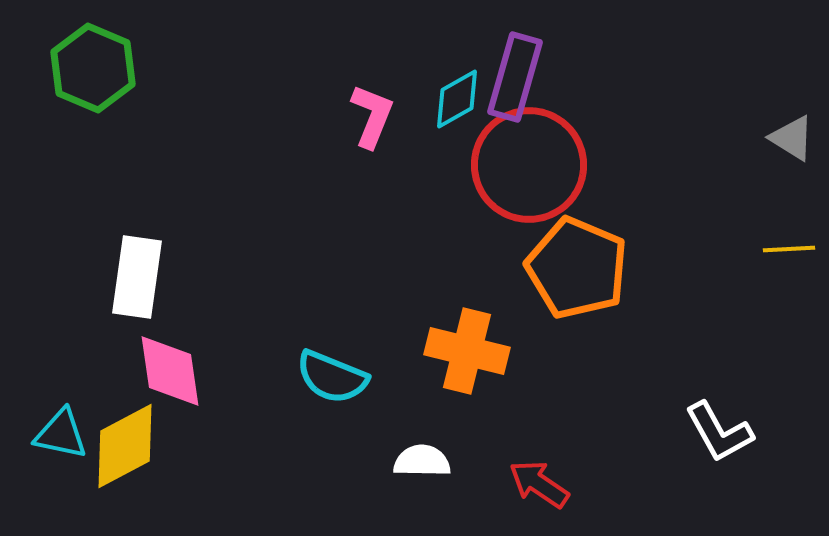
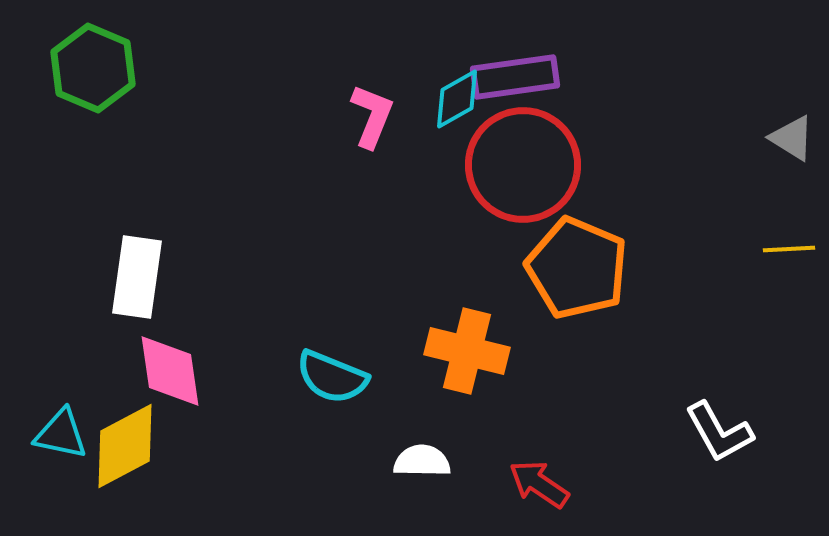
purple rectangle: rotated 66 degrees clockwise
red circle: moved 6 px left
